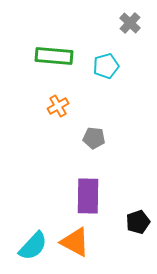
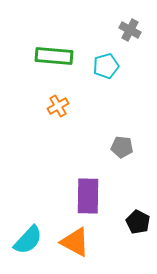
gray cross: moved 7 px down; rotated 15 degrees counterclockwise
gray pentagon: moved 28 px right, 9 px down
black pentagon: rotated 25 degrees counterclockwise
cyan semicircle: moved 5 px left, 6 px up
